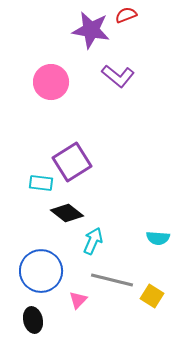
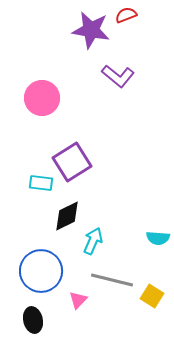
pink circle: moved 9 px left, 16 px down
black diamond: moved 3 px down; rotated 64 degrees counterclockwise
